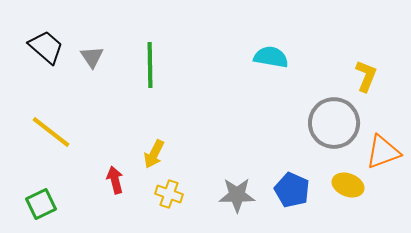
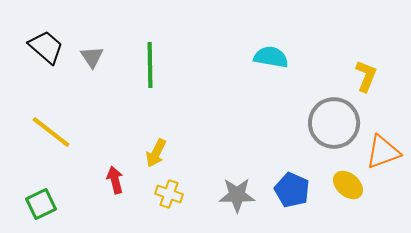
yellow arrow: moved 2 px right, 1 px up
yellow ellipse: rotated 20 degrees clockwise
